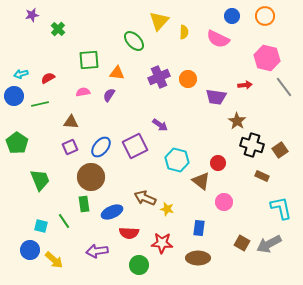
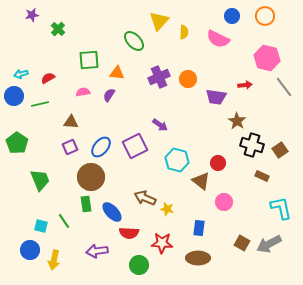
green rectangle at (84, 204): moved 2 px right
blue ellipse at (112, 212): rotated 70 degrees clockwise
yellow arrow at (54, 260): rotated 60 degrees clockwise
